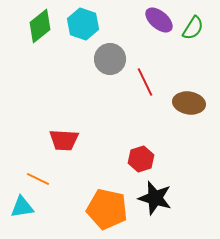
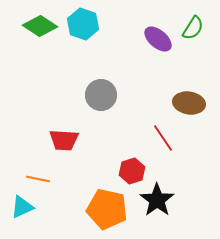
purple ellipse: moved 1 px left, 19 px down
green diamond: rotated 72 degrees clockwise
gray circle: moved 9 px left, 36 px down
red line: moved 18 px right, 56 px down; rotated 8 degrees counterclockwise
red hexagon: moved 9 px left, 12 px down
orange line: rotated 15 degrees counterclockwise
black star: moved 2 px right, 2 px down; rotated 20 degrees clockwise
cyan triangle: rotated 15 degrees counterclockwise
